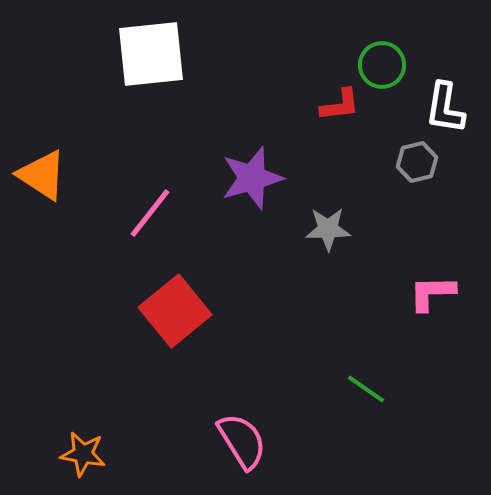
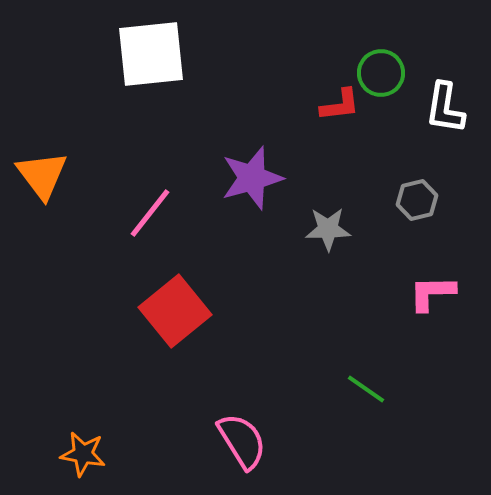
green circle: moved 1 px left, 8 px down
gray hexagon: moved 38 px down
orange triangle: rotated 20 degrees clockwise
